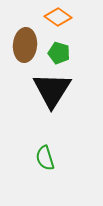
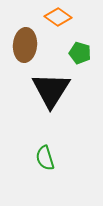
green pentagon: moved 21 px right
black triangle: moved 1 px left
